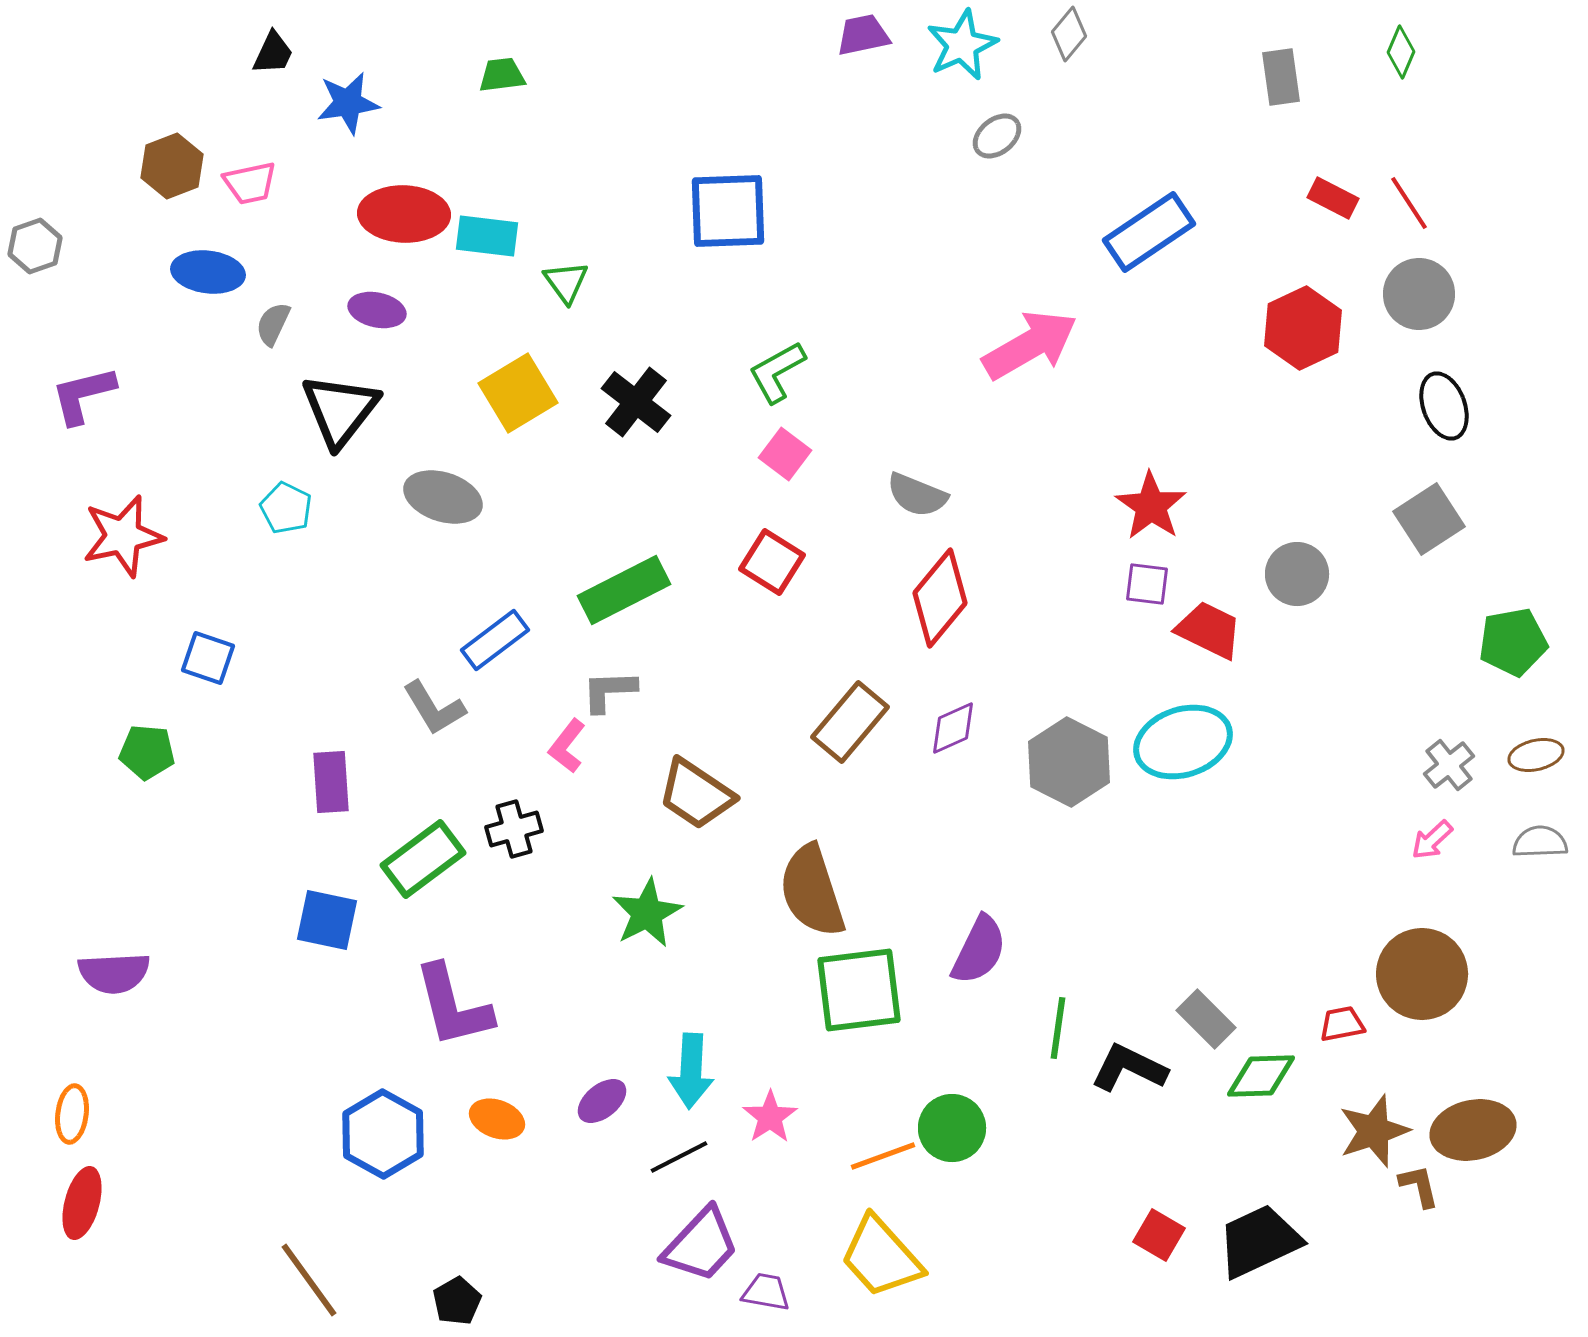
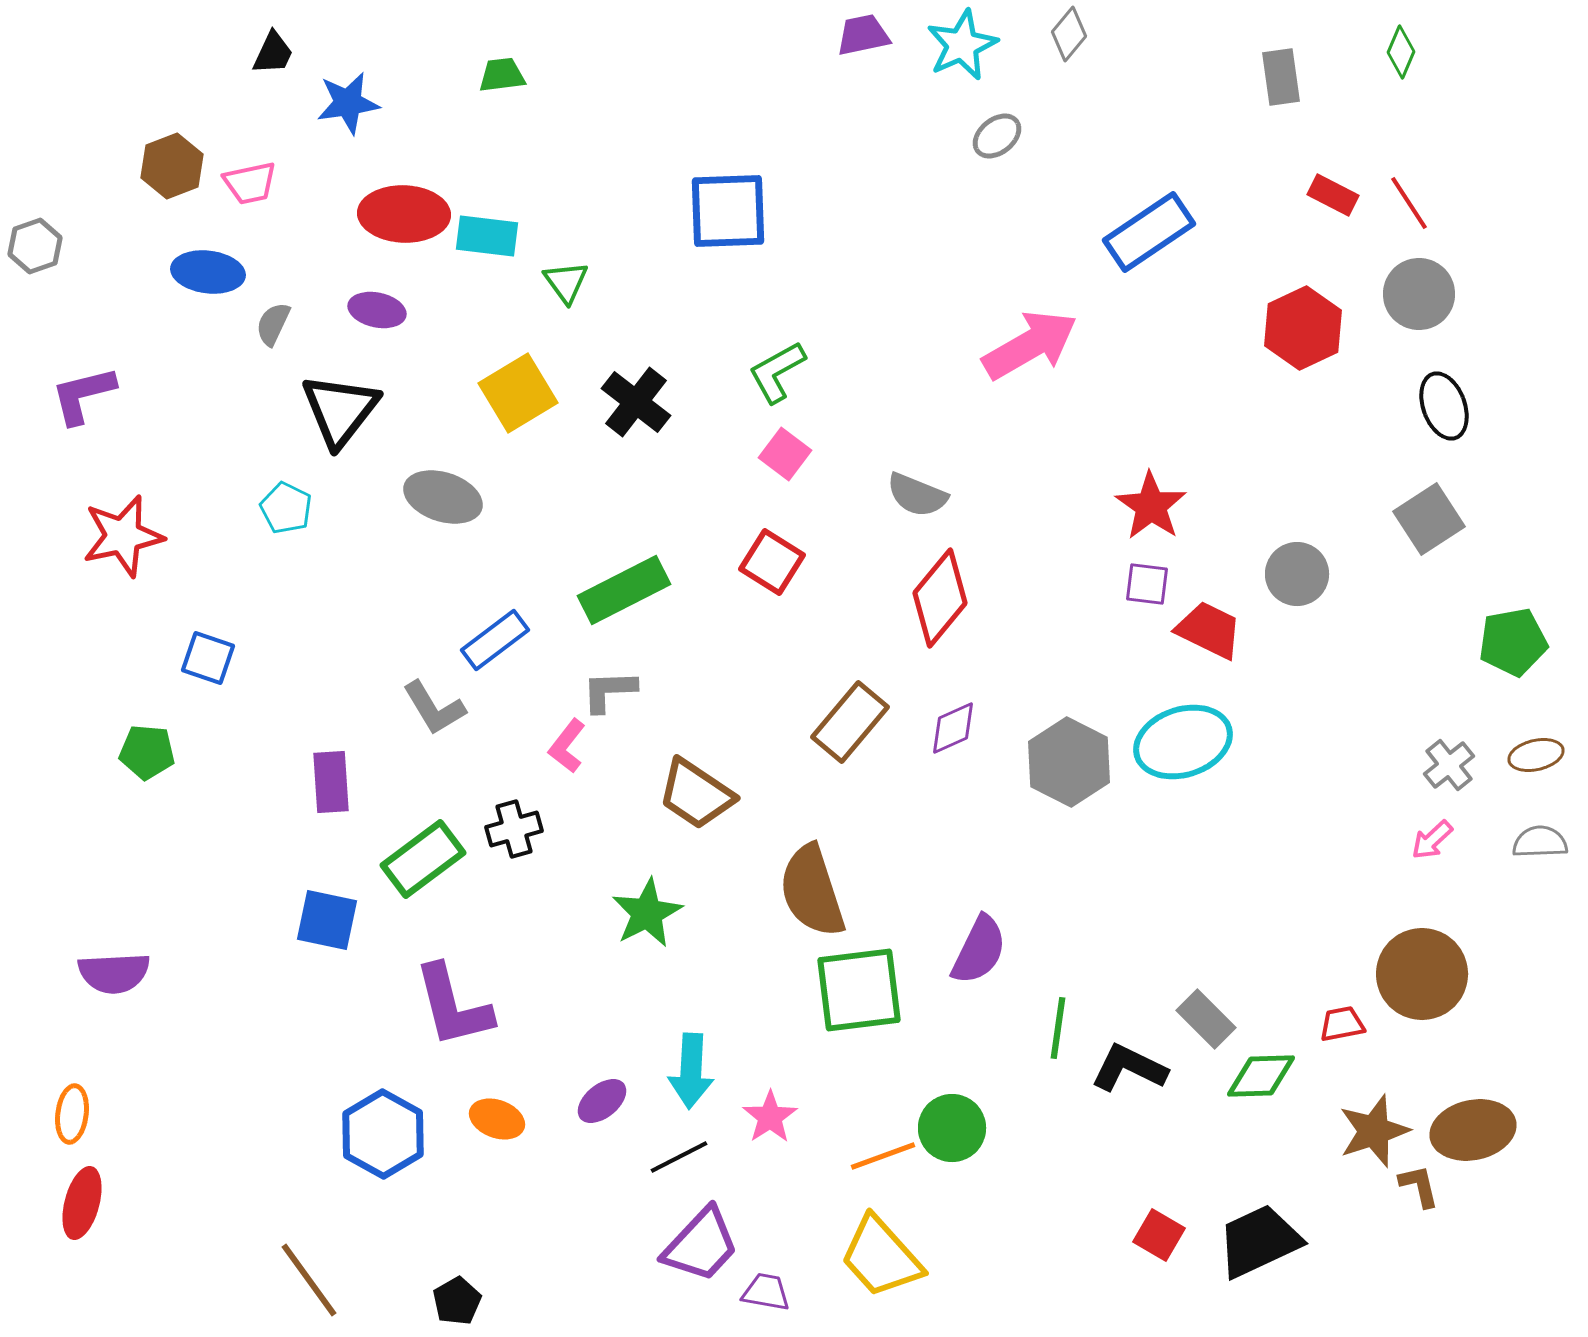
red rectangle at (1333, 198): moved 3 px up
